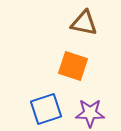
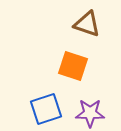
brown triangle: moved 3 px right, 1 px down; rotated 8 degrees clockwise
